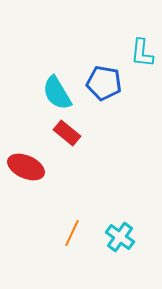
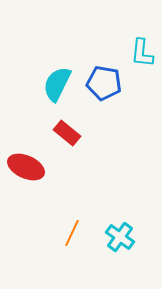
cyan semicircle: moved 9 px up; rotated 57 degrees clockwise
